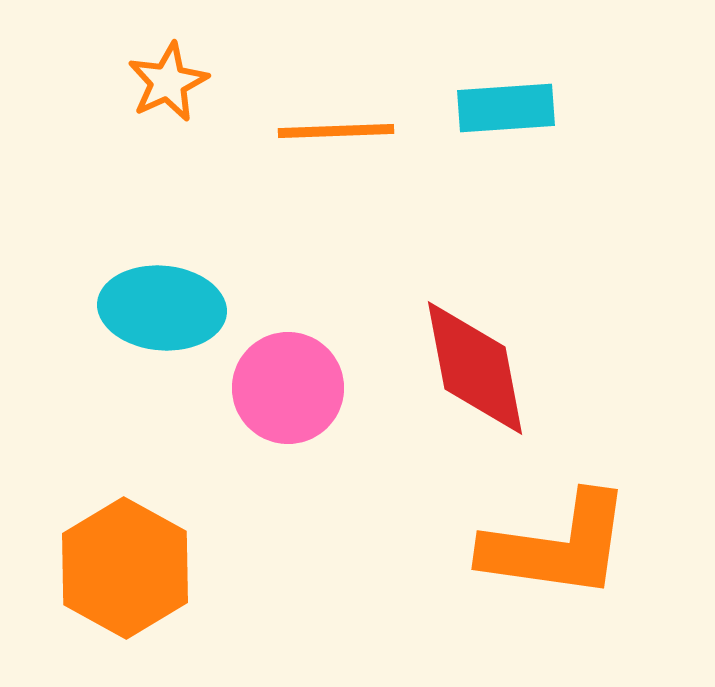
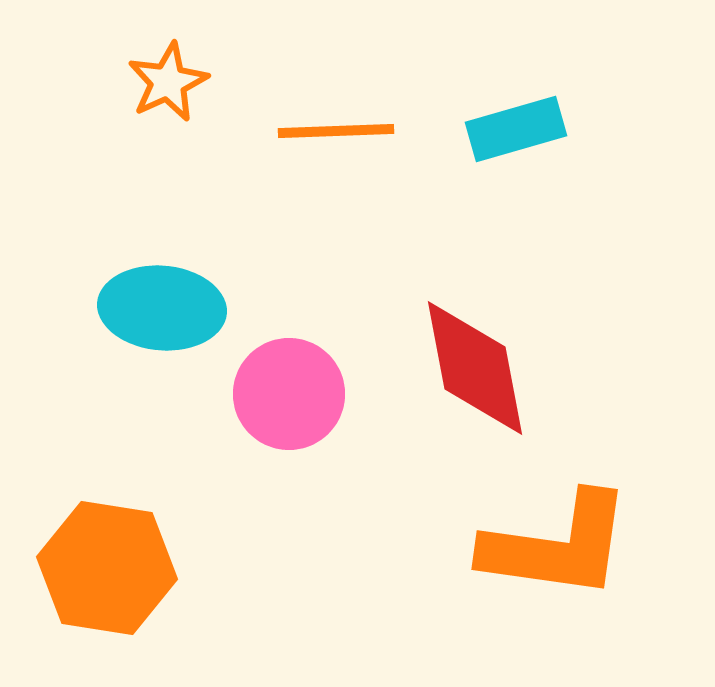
cyan rectangle: moved 10 px right, 21 px down; rotated 12 degrees counterclockwise
pink circle: moved 1 px right, 6 px down
orange hexagon: moved 18 px left; rotated 20 degrees counterclockwise
